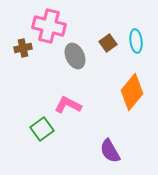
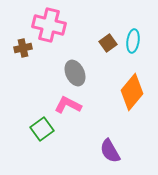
pink cross: moved 1 px up
cyan ellipse: moved 3 px left; rotated 15 degrees clockwise
gray ellipse: moved 17 px down
